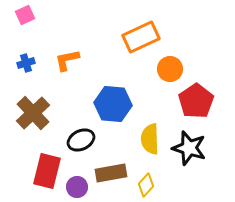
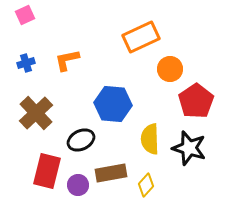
brown cross: moved 3 px right
purple circle: moved 1 px right, 2 px up
